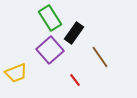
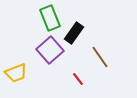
green rectangle: rotated 10 degrees clockwise
red line: moved 3 px right, 1 px up
